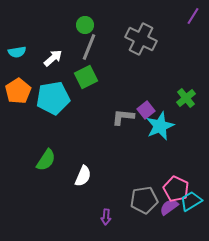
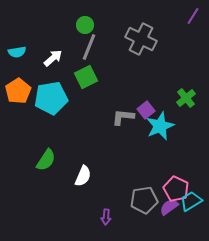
cyan pentagon: moved 2 px left
